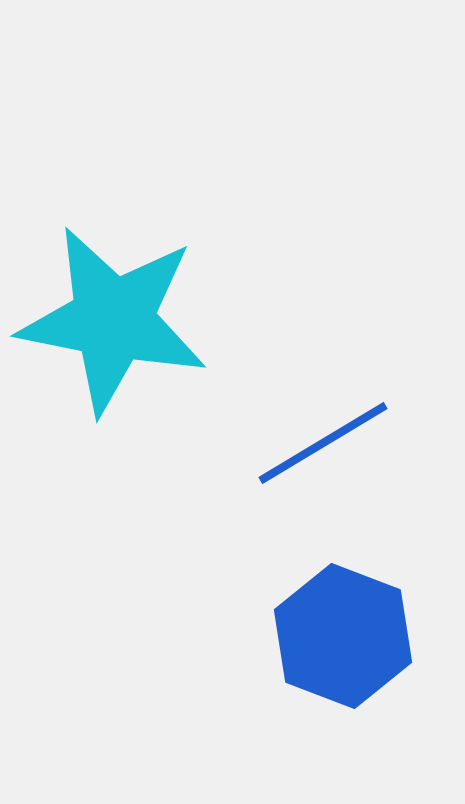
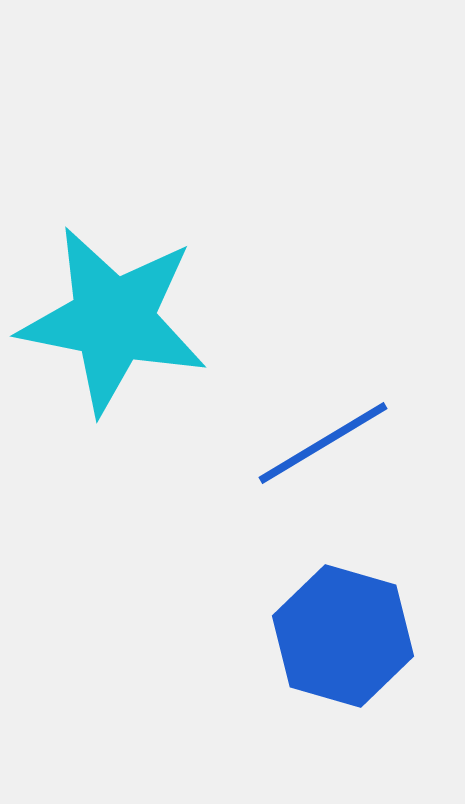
blue hexagon: rotated 5 degrees counterclockwise
